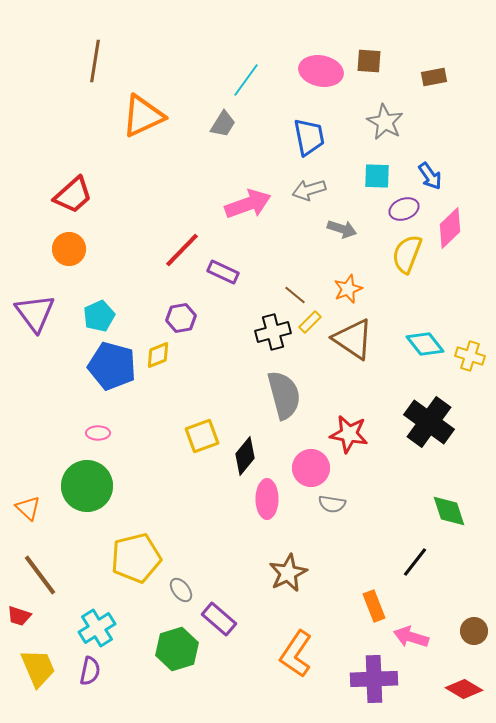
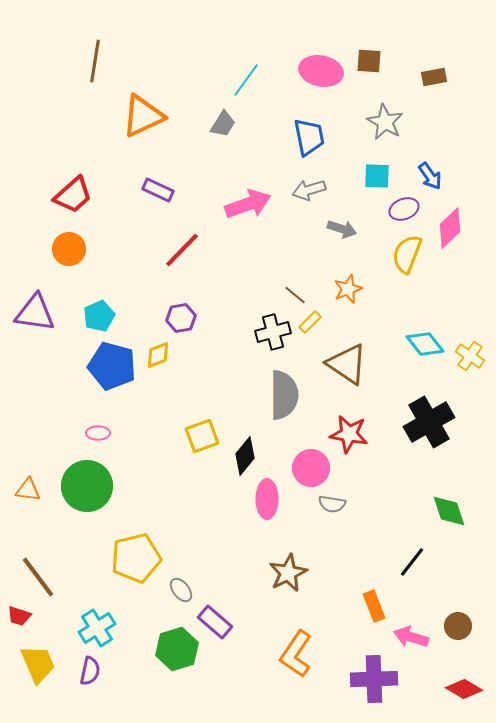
purple rectangle at (223, 272): moved 65 px left, 82 px up
purple triangle at (35, 313): rotated 45 degrees counterclockwise
brown triangle at (353, 339): moved 6 px left, 25 px down
yellow cross at (470, 356): rotated 16 degrees clockwise
gray semicircle at (284, 395): rotated 15 degrees clockwise
black cross at (429, 422): rotated 24 degrees clockwise
orange triangle at (28, 508): moved 18 px up; rotated 36 degrees counterclockwise
black line at (415, 562): moved 3 px left
brown line at (40, 575): moved 2 px left, 2 px down
purple rectangle at (219, 619): moved 4 px left, 3 px down
brown circle at (474, 631): moved 16 px left, 5 px up
yellow trapezoid at (38, 668): moved 4 px up
